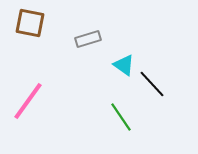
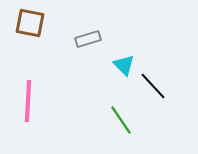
cyan triangle: rotated 10 degrees clockwise
black line: moved 1 px right, 2 px down
pink line: rotated 33 degrees counterclockwise
green line: moved 3 px down
